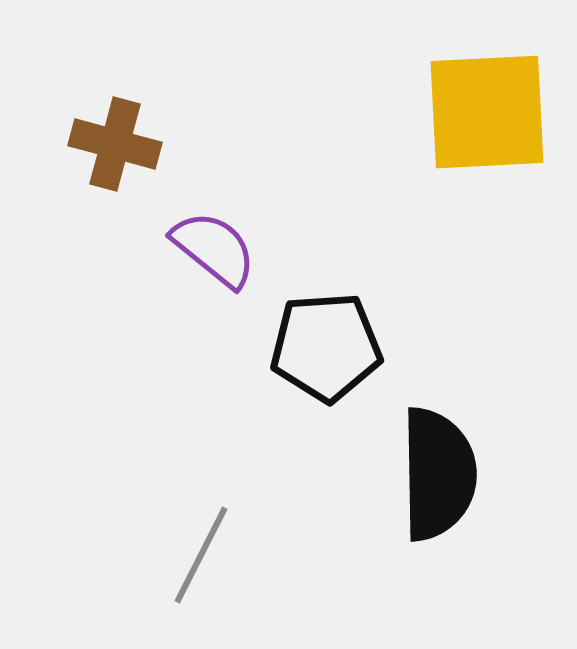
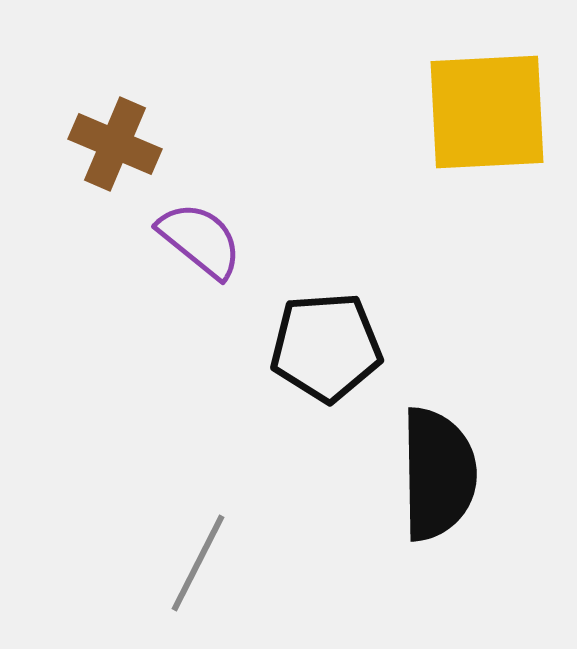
brown cross: rotated 8 degrees clockwise
purple semicircle: moved 14 px left, 9 px up
gray line: moved 3 px left, 8 px down
